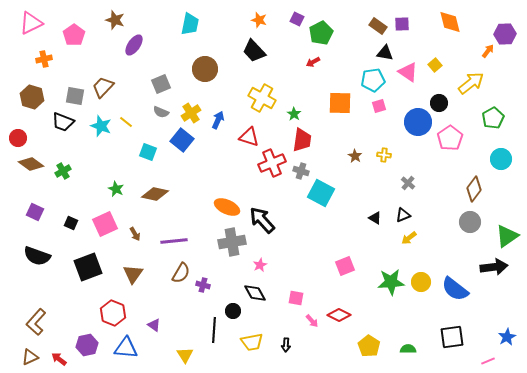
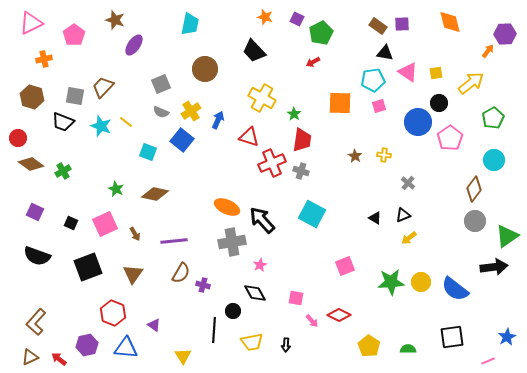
orange star at (259, 20): moved 6 px right, 3 px up
yellow square at (435, 65): moved 1 px right, 8 px down; rotated 32 degrees clockwise
yellow cross at (191, 113): moved 2 px up
cyan circle at (501, 159): moved 7 px left, 1 px down
cyan square at (321, 193): moved 9 px left, 21 px down
gray circle at (470, 222): moved 5 px right, 1 px up
yellow triangle at (185, 355): moved 2 px left, 1 px down
